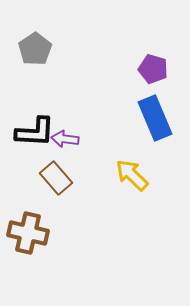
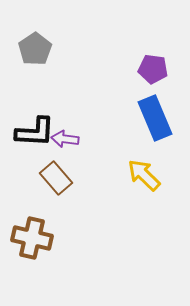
purple pentagon: rotated 8 degrees counterclockwise
yellow arrow: moved 12 px right
brown cross: moved 4 px right, 5 px down
